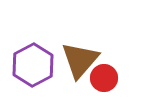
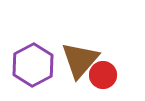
red circle: moved 1 px left, 3 px up
